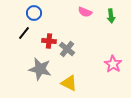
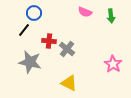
black line: moved 3 px up
gray star: moved 10 px left, 7 px up
